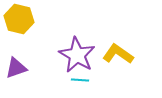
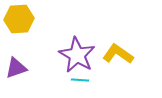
yellow hexagon: rotated 16 degrees counterclockwise
